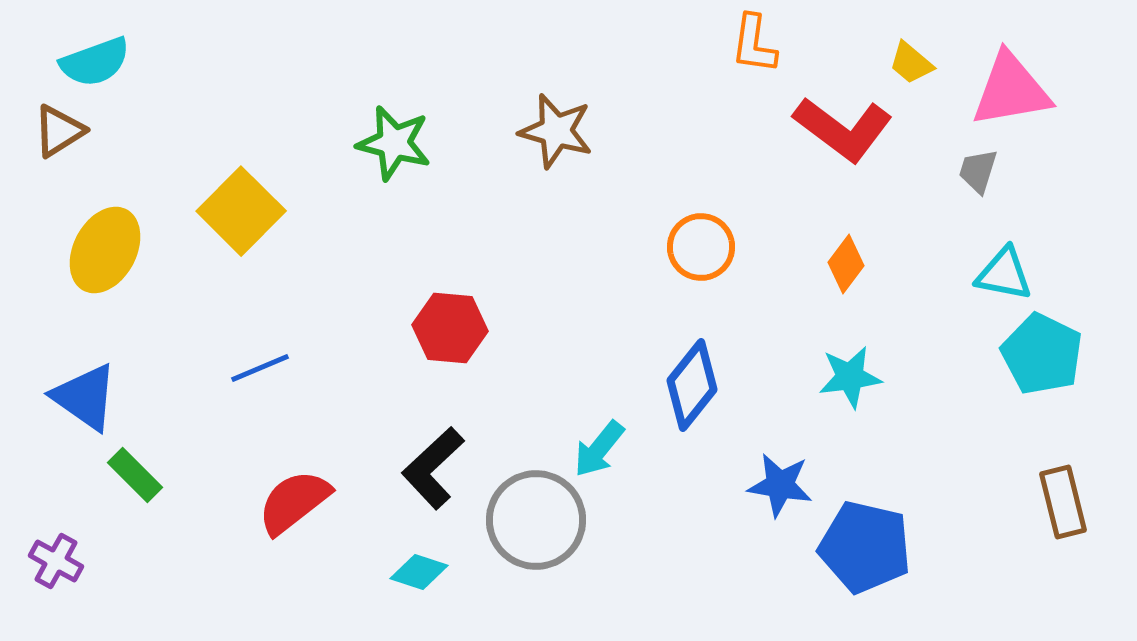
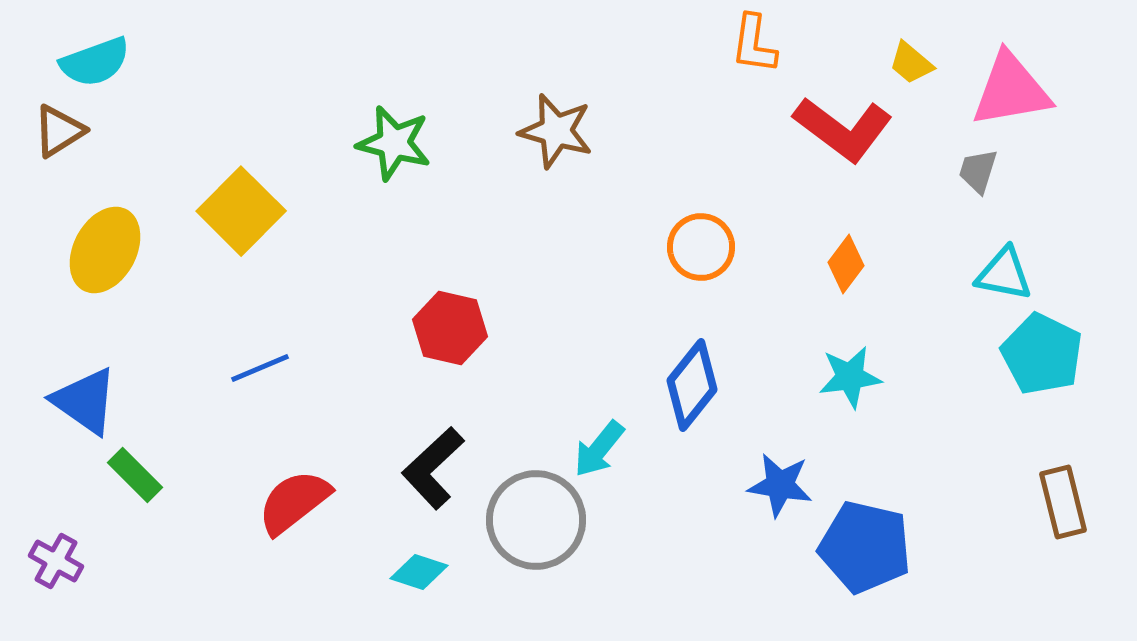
red hexagon: rotated 8 degrees clockwise
blue triangle: moved 4 px down
